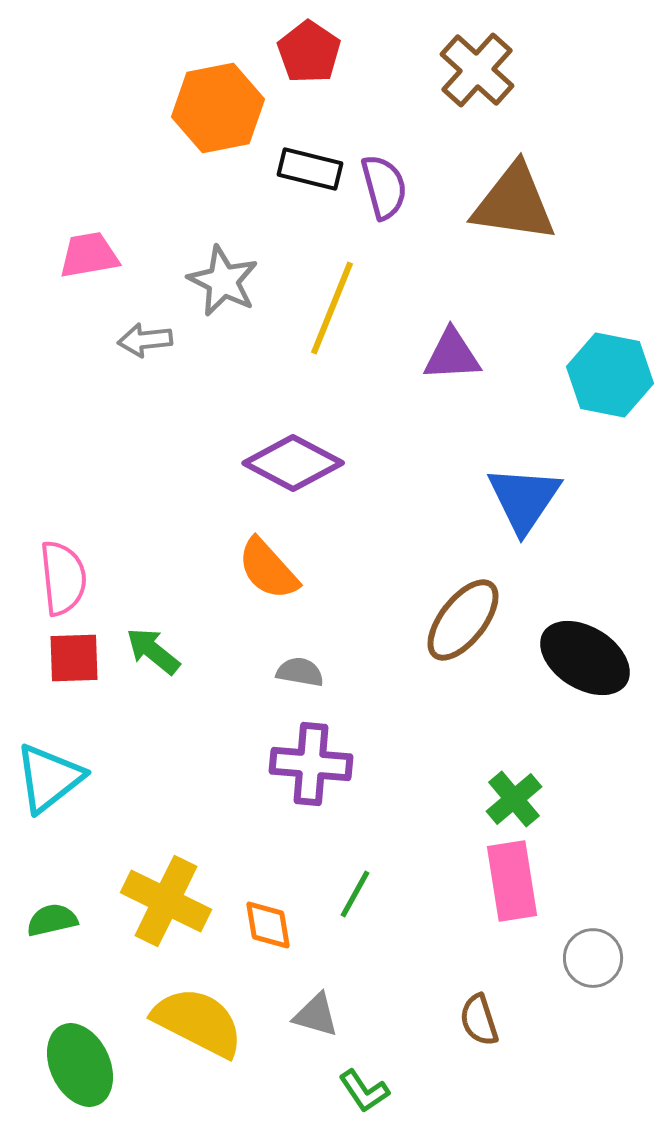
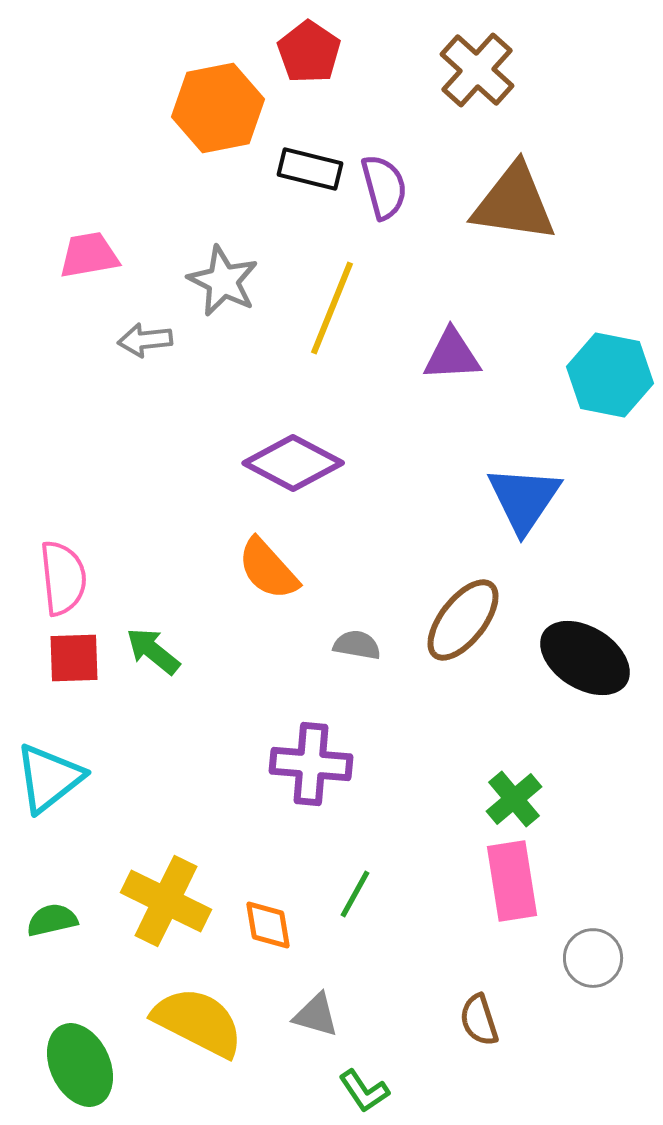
gray semicircle: moved 57 px right, 27 px up
